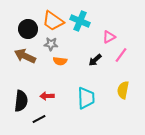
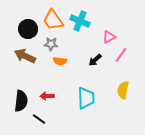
orange trapezoid: moved 1 px up; rotated 20 degrees clockwise
black line: rotated 64 degrees clockwise
